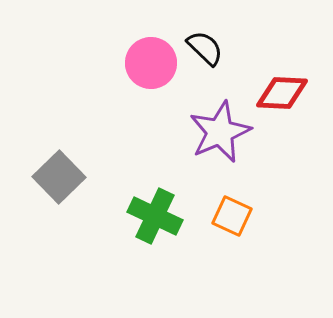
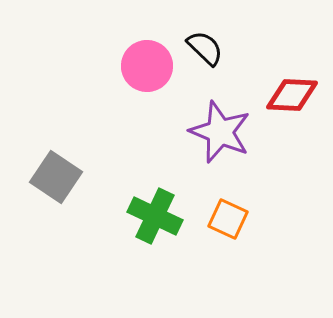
pink circle: moved 4 px left, 3 px down
red diamond: moved 10 px right, 2 px down
purple star: rotated 26 degrees counterclockwise
gray square: moved 3 px left; rotated 12 degrees counterclockwise
orange square: moved 4 px left, 3 px down
